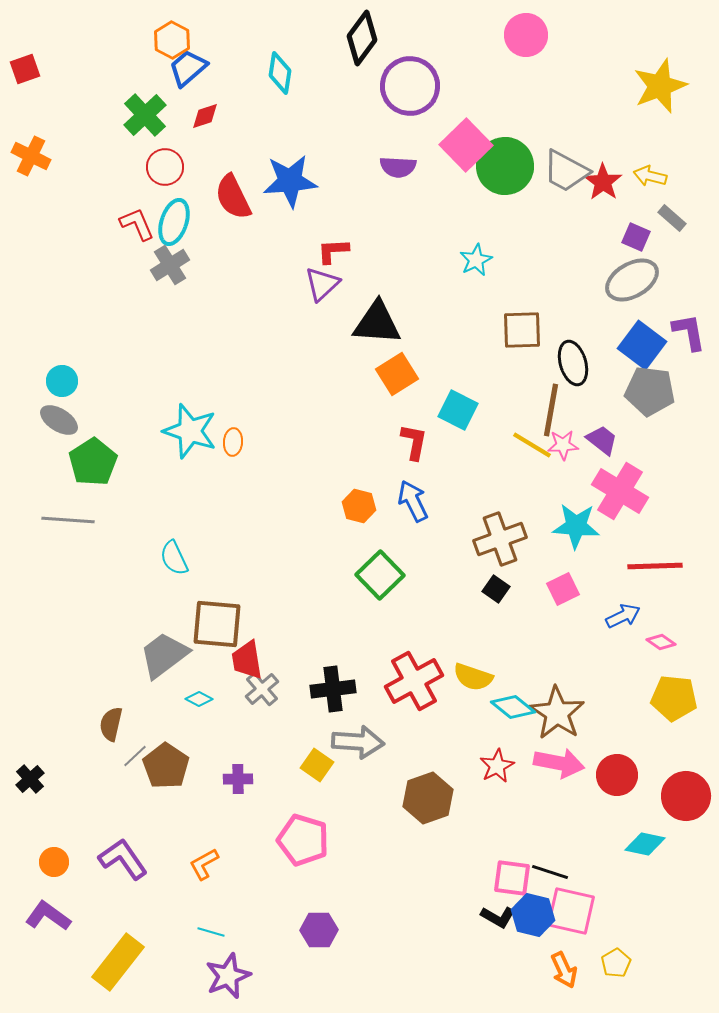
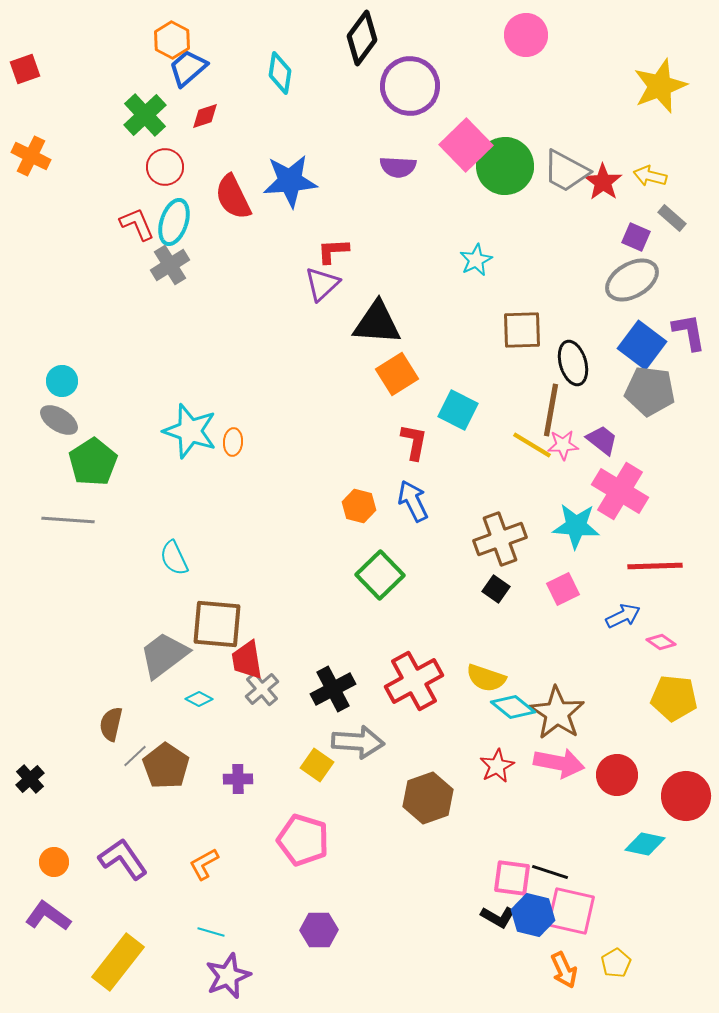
yellow semicircle at (473, 677): moved 13 px right, 1 px down
black cross at (333, 689): rotated 21 degrees counterclockwise
